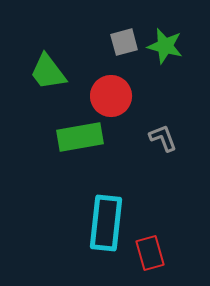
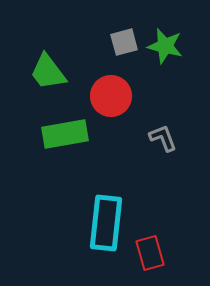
green rectangle: moved 15 px left, 3 px up
